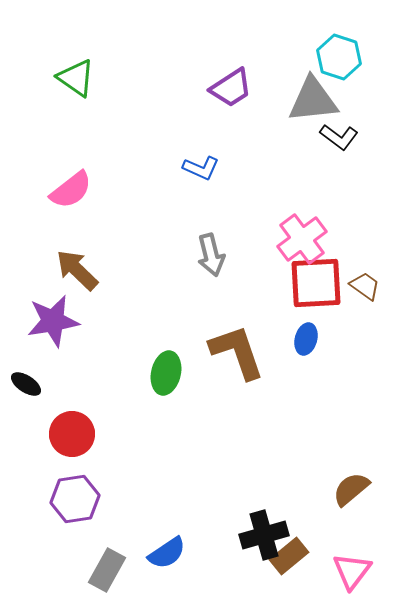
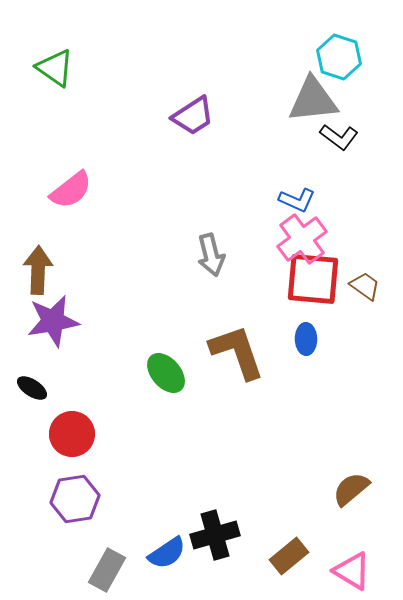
green triangle: moved 21 px left, 10 px up
purple trapezoid: moved 38 px left, 28 px down
blue L-shape: moved 96 px right, 32 px down
brown arrow: moved 39 px left; rotated 48 degrees clockwise
red square: moved 3 px left, 4 px up; rotated 8 degrees clockwise
blue ellipse: rotated 16 degrees counterclockwise
green ellipse: rotated 54 degrees counterclockwise
black ellipse: moved 6 px right, 4 px down
black cross: moved 49 px left
pink triangle: rotated 36 degrees counterclockwise
